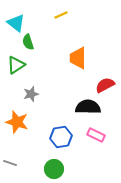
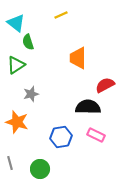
gray line: rotated 56 degrees clockwise
green circle: moved 14 px left
